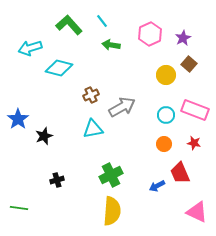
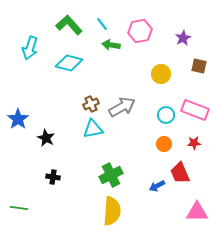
cyan line: moved 3 px down
pink hexagon: moved 10 px left, 3 px up; rotated 15 degrees clockwise
cyan arrow: rotated 55 degrees counterclockwise
brown square: moved 10 px right, 2 px down; rotated 28 degrees counterclockwise
cyan diamond: moved 10 px right, 5 px up
yellow circle: moved 5 px left, 1 px up
brown cross: moved 9 px down
black star: moved 2 px right, 2 px down; rotated 24 degrees counterclockwise
red star: rotated 16 degrees counterclockwise
black cross: moved 4 px left, 3 px up; rotated 24 degrees clockwise
pink triangle: rotated 25 degrees counterclockwise
